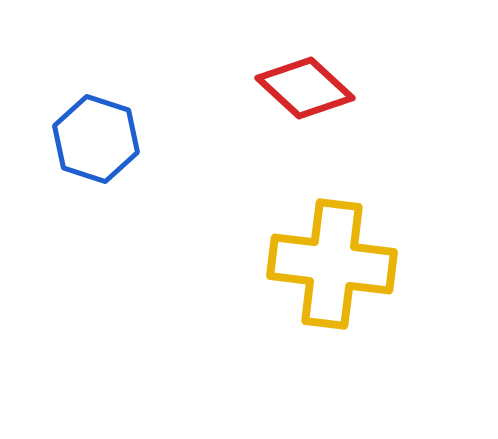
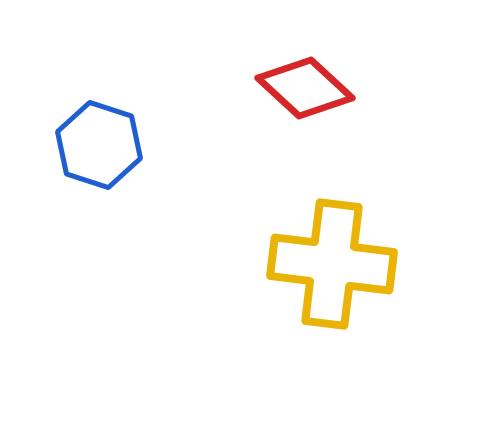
blue hexagon: moved 3 px right, 6 px down
